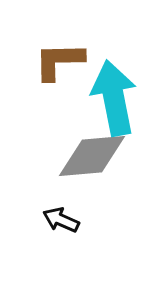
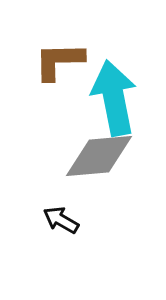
gray diamond: moved 7 px right
black arrow: rotated 6 degrees clockwise
